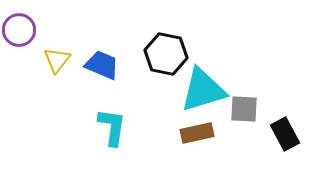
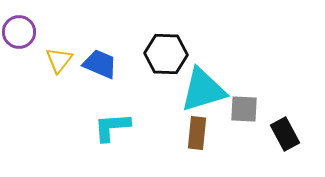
purple circle: moved 2 px down
black hexagon: rotated 9 degrees counterclockwise
yellow triangle: moved 2 px right
blue trapezoid: moved 2 px left, 1 px up
cyan L-shape: rotated 102 degrees counterclockwise
brown rectangle: rotated 72 degrees counterclockwise
